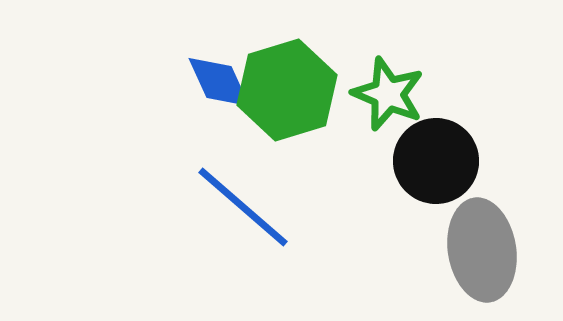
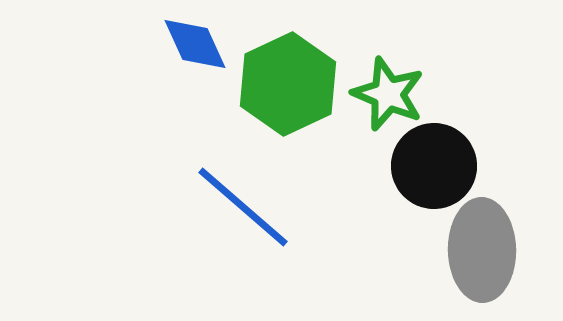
blue diamond: moved 24 px left, 38 px up
green hexagon: moved 1 px right, 6 px up; rotated 8 degrees counterclockwise
black circle: moved 2 px left, 5 px down
gray ellipse: rotated 8 degrees clockwise
